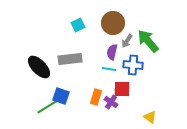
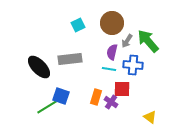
brown circle: moved 1 px left
